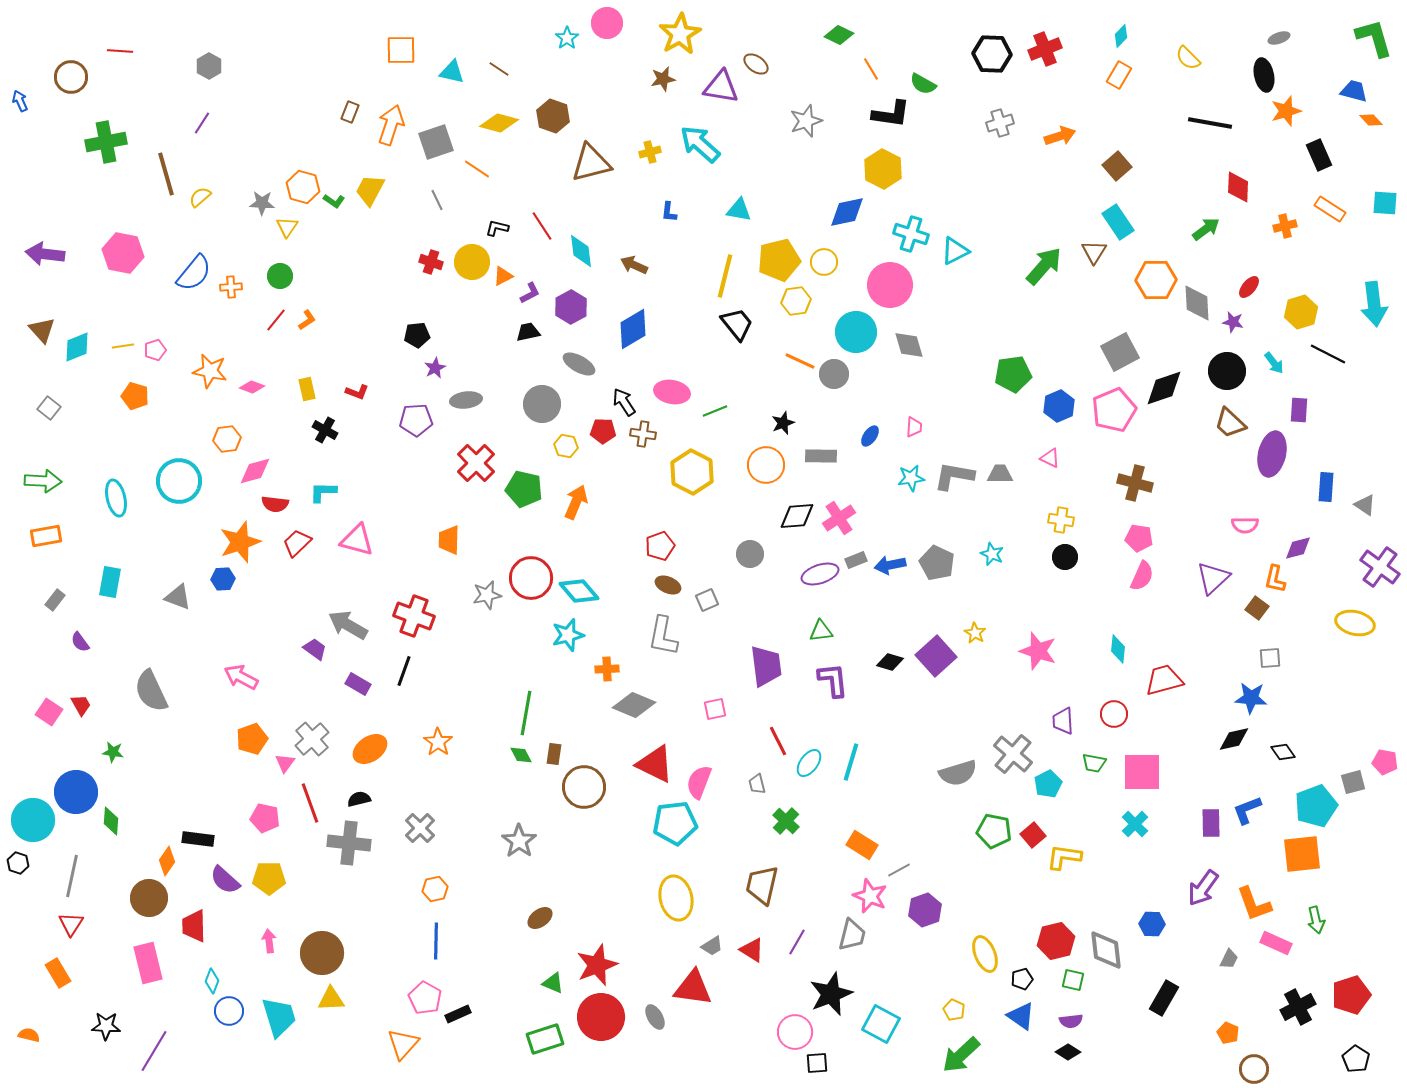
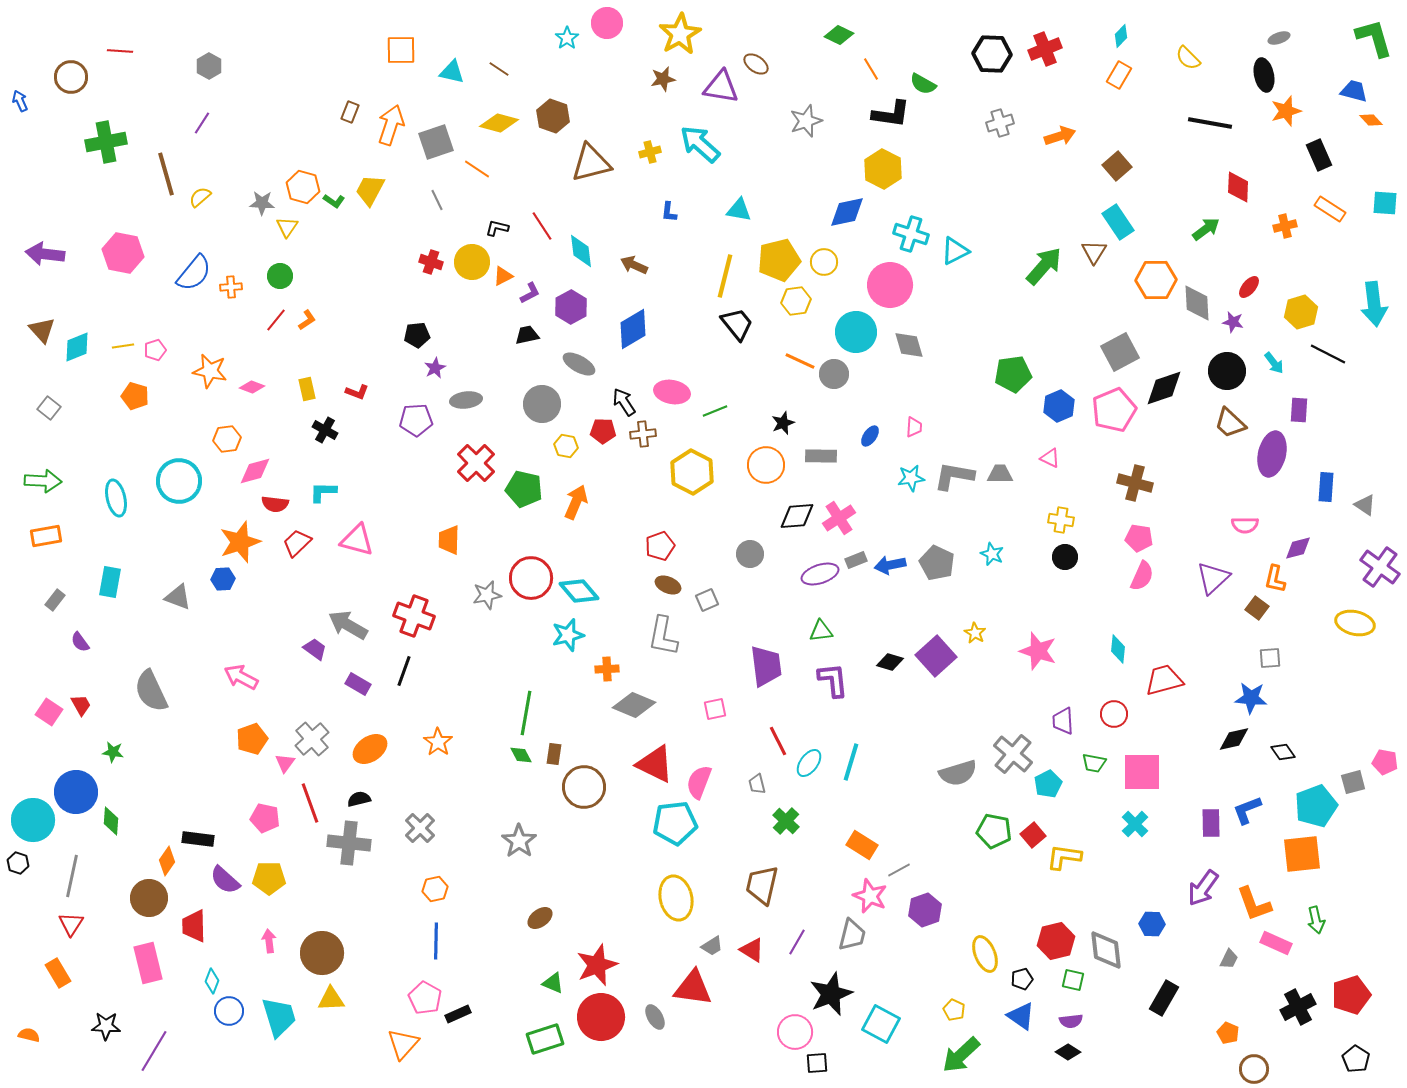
black trapezoid at (528, 332): moved 1 px left, 3 px down
brown cross at (643, 434): rotated 15 degrees counterclockwise
